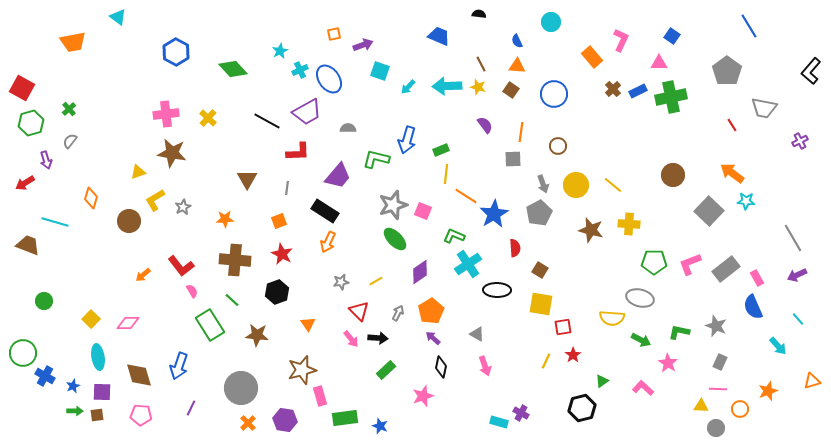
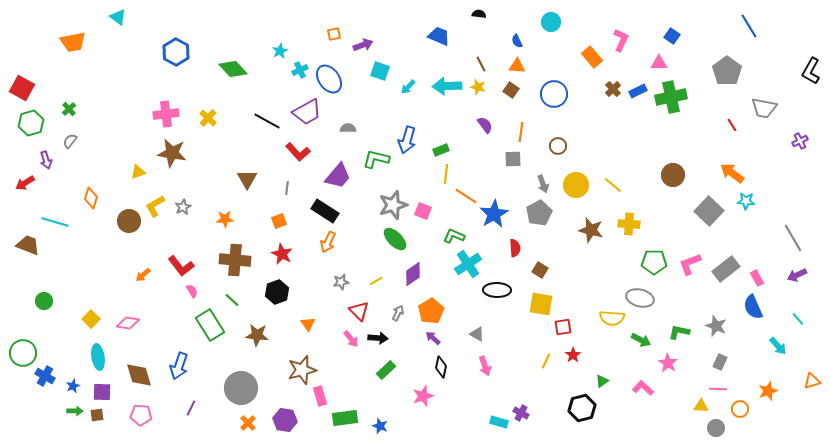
black L-shape at (811, 71): rotated 12 degrees counterclockwise
red L-shape at (298, 152): rotated 50 degrees clockwise
yellow L-shape at (155, 200): moved 6 px down
purple diamond at (420, 272): moved 7 px left, 2 px down
pink diamond at (128, 323): rotated 10 degrees clockwise
